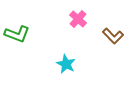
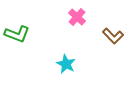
pink cross: moved 1 px left, 2 px up
